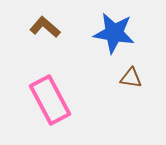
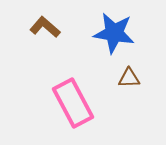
brown triangle: moved 2 px left; rotated 10 degrees counterclockwise
pink rectangle: moved 23 px right, 3 px down
